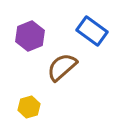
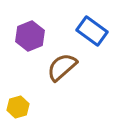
yellow hexagon: moved 11 px left
